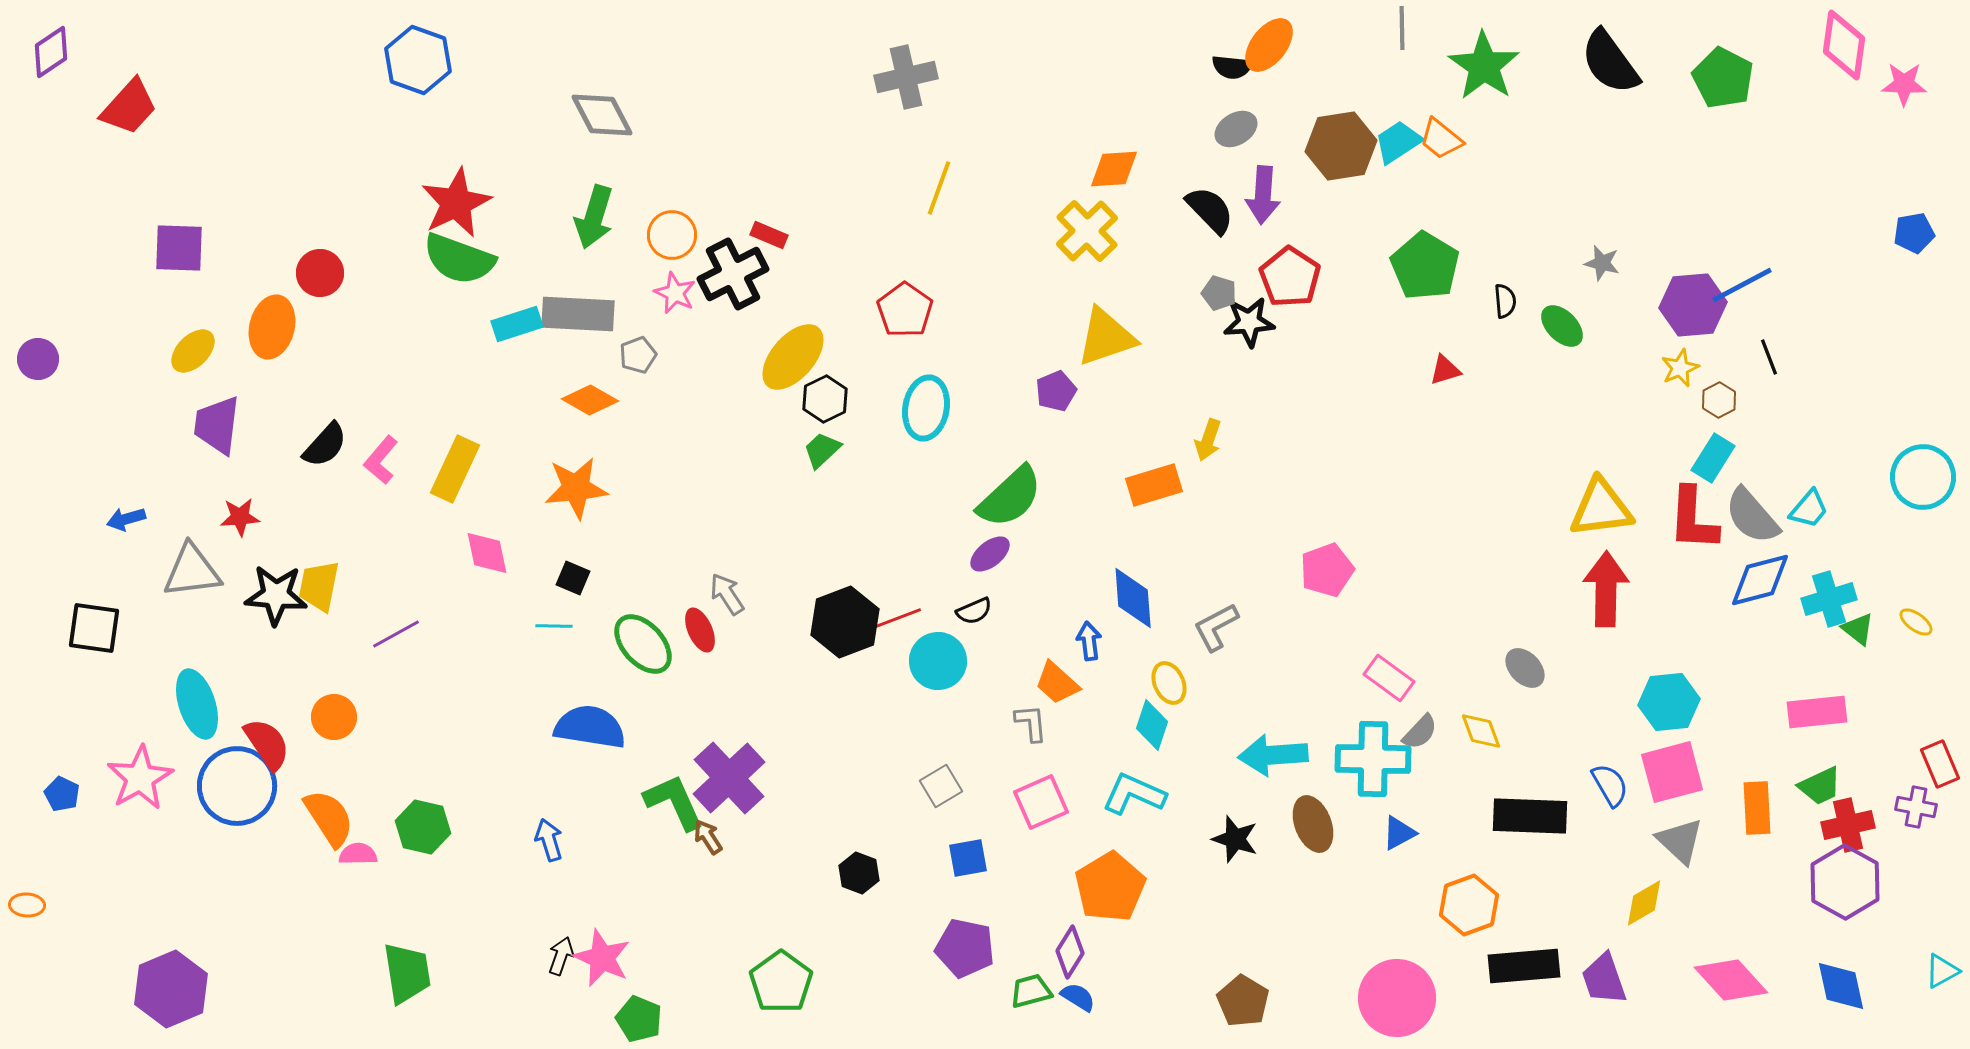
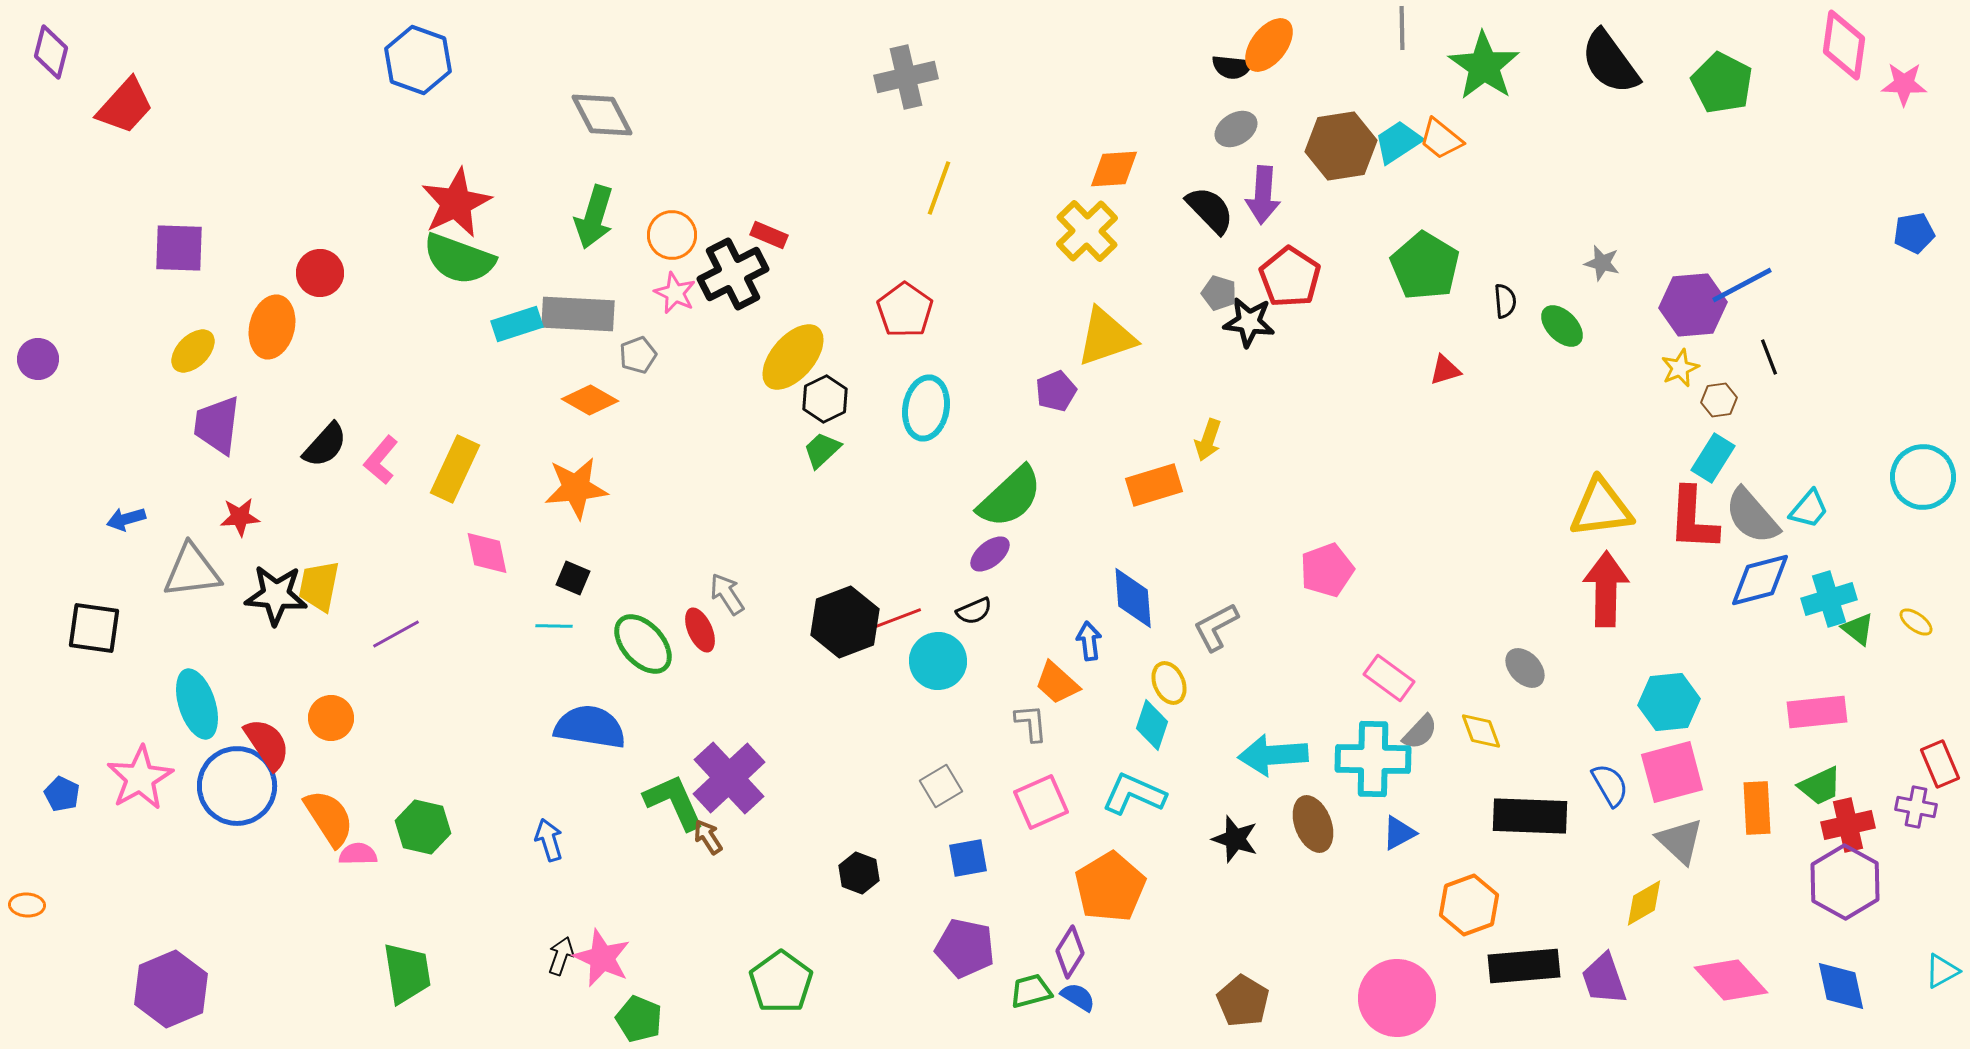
purple diamond at (51, 52): rotated 42 degrees counterclockwise
green pentagon at (1723, 78): moved 1 px left, 5 px down
red trapezoid at (129, 107): moved 4 px left, 1 px up
black star at (1249, 322): rotated 12 degrees clockwise
brown hexagon at (1719, 400): rotated 20 degrees clockwise
orange circle at (334, 717): moved 3 px left, 1 px down
